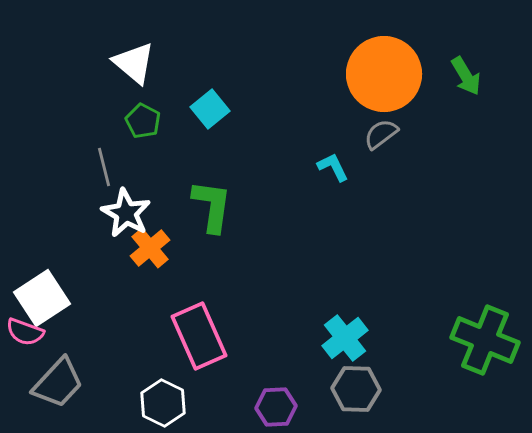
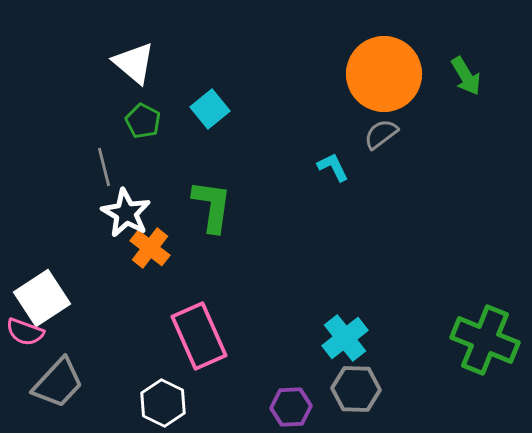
orange cross: rotated 12 degrees counterclockwise
purple hexagon: moved 15 px right
